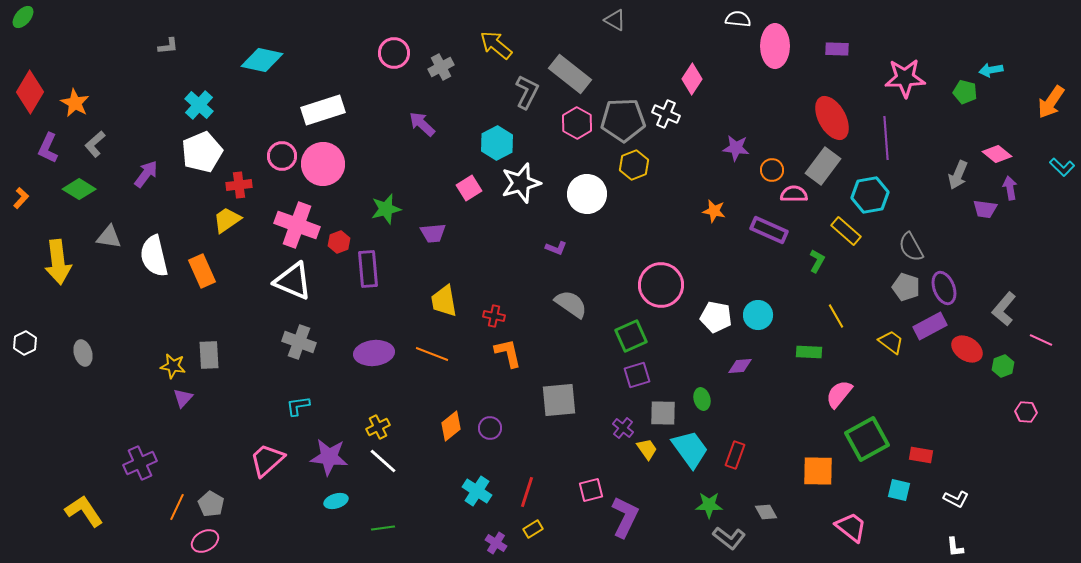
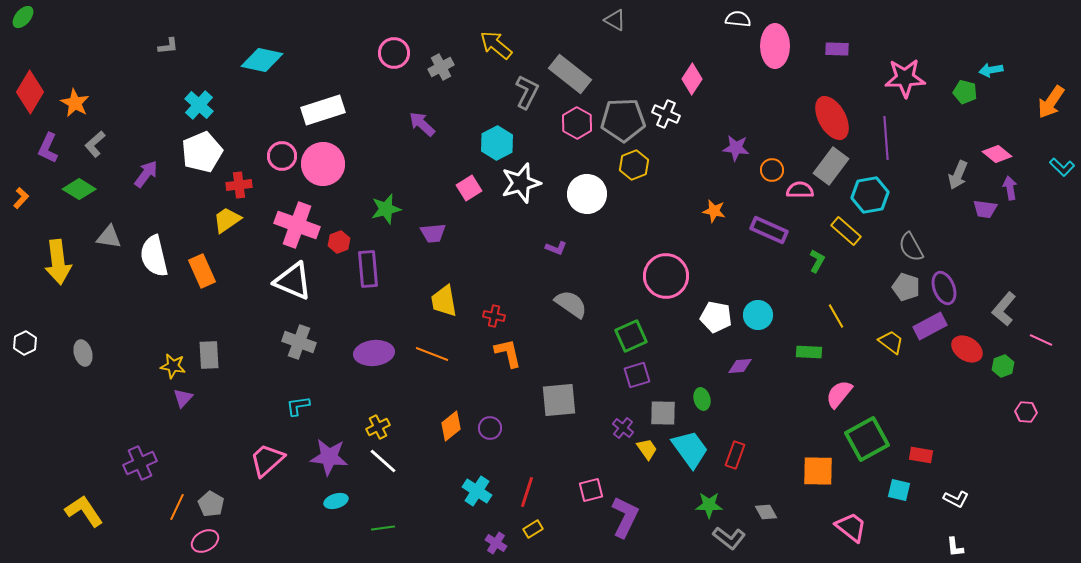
gray rectangle at (823, 166): moved 8 px right
pink semicircle at (794, 194): moved 6 px right, 4 px up
pink circle at (661, 285): moved 5 px right, 9 px up
